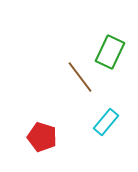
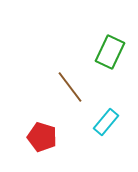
brown line: moved 10 px left, 10 px down
